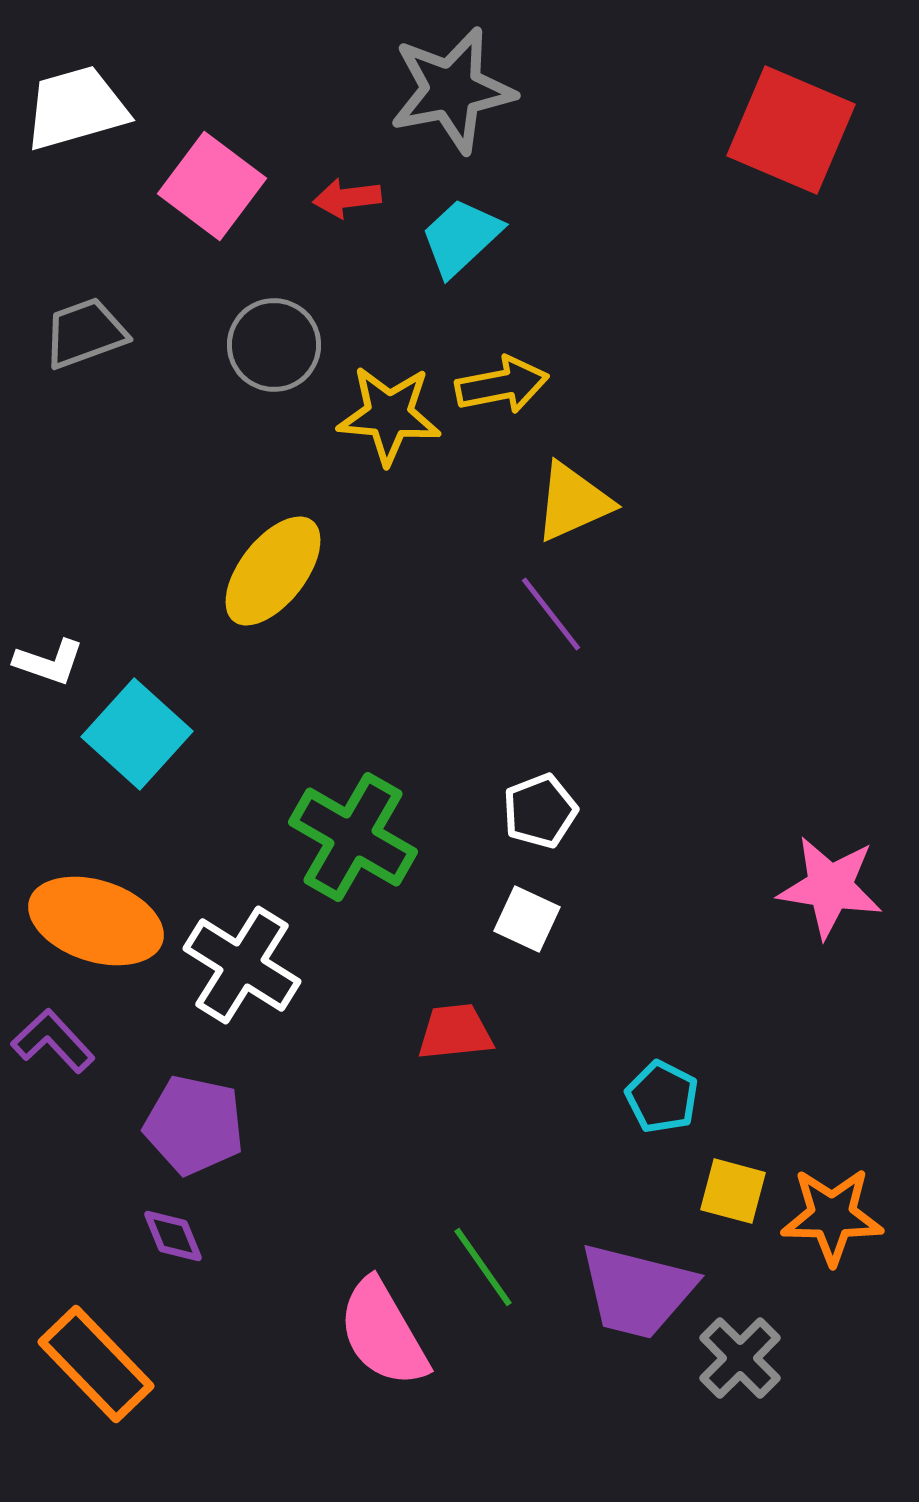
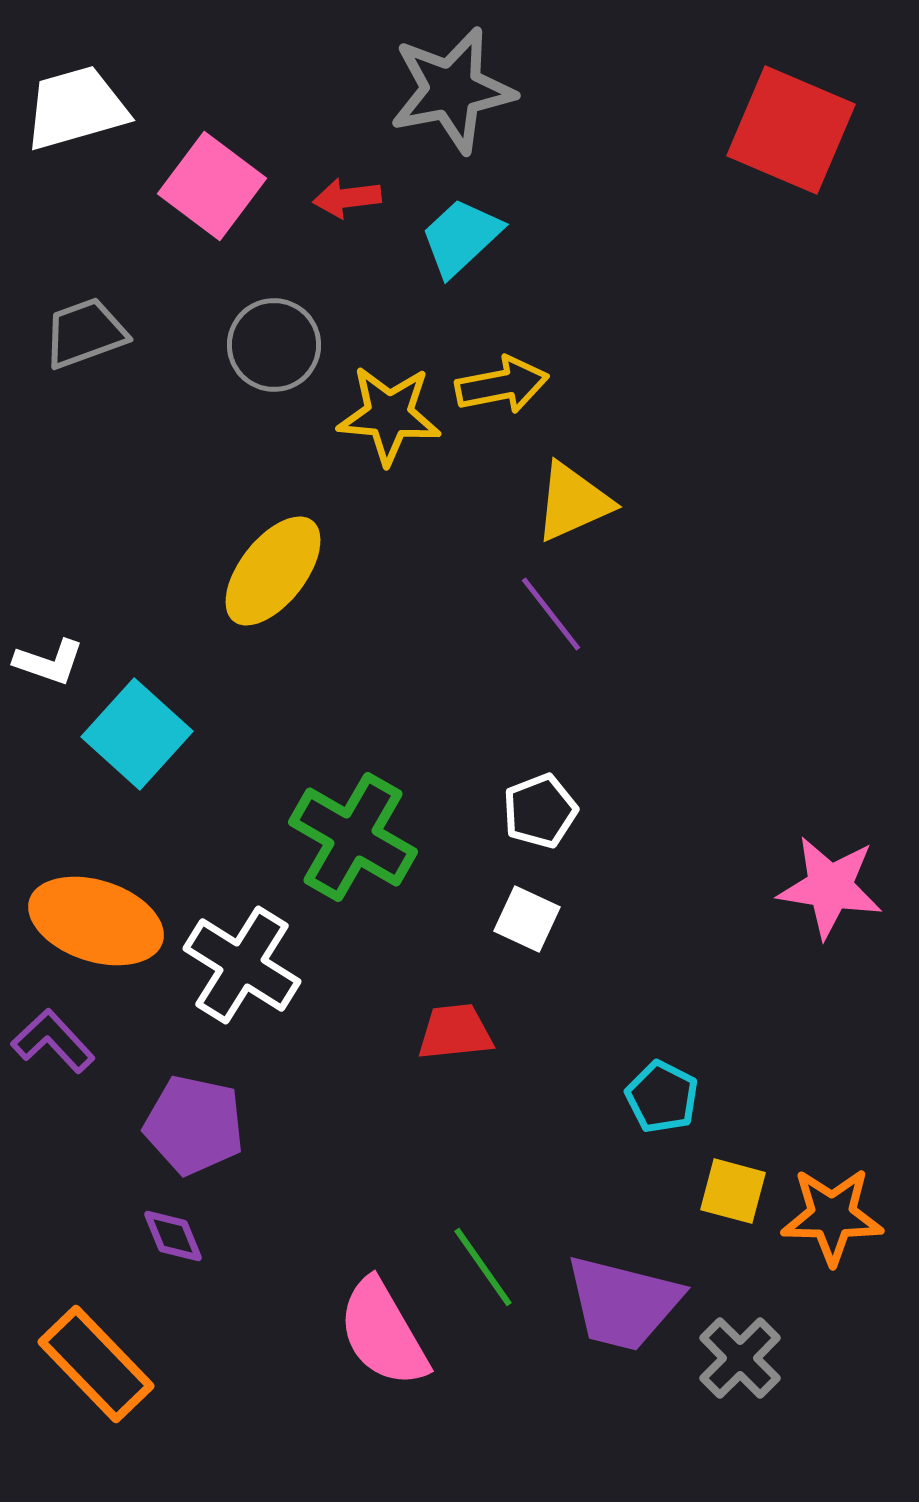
purple trapezoid: moved 14 px left, 12 px down
